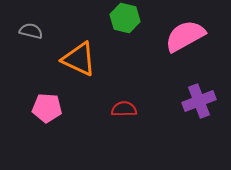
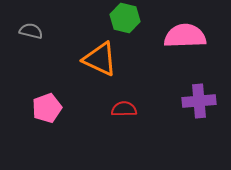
pink semicircle: rotated 27 degrees clockwise
orange triangle: moved 21 px right
purple cross: rotated 16 degrees clockwise
pink pentagon: rotated 24 degrees counterclockwise
